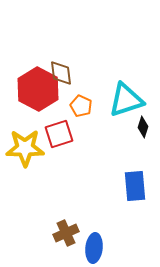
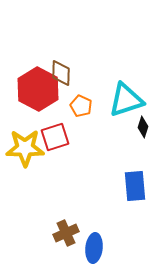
brown diamond: rotated 8 degrees clockwise
red square: moved 4 px left, 3 px down
